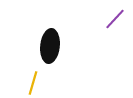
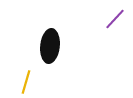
yellow line: moved 7 px left, 1 px up
